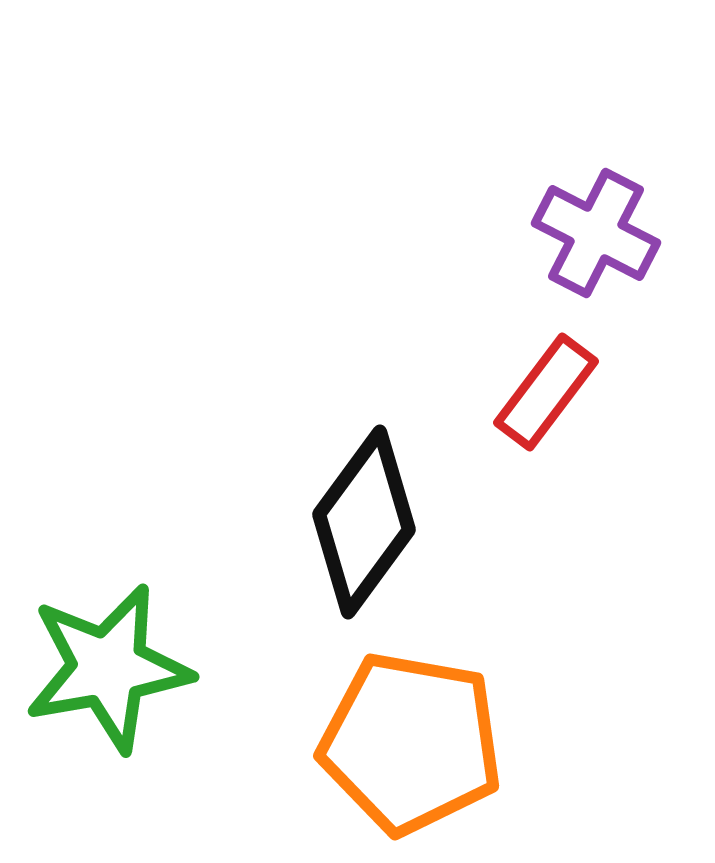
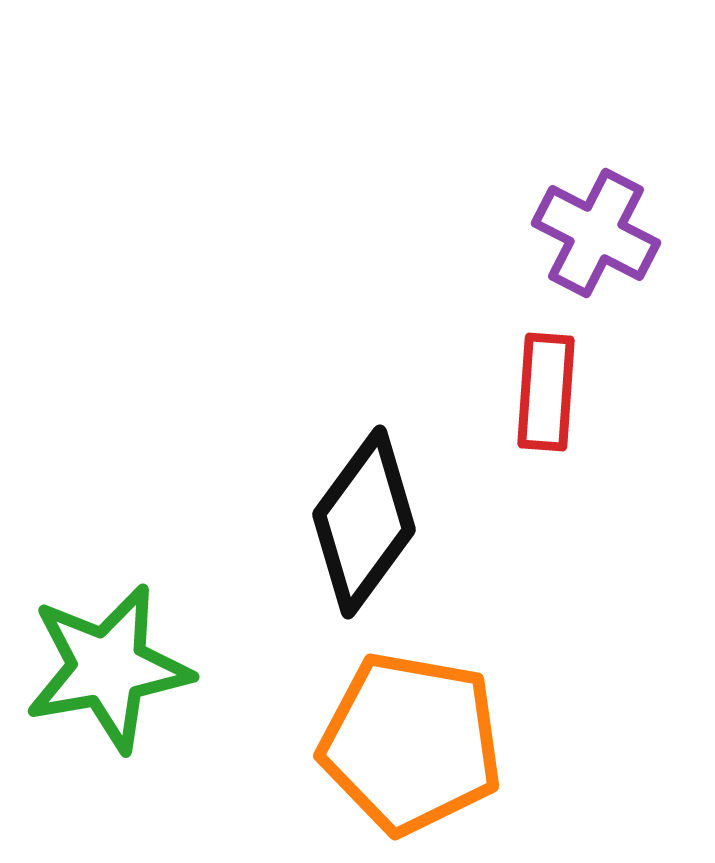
red rectangle: rotated 33 degrees counterclockwise
